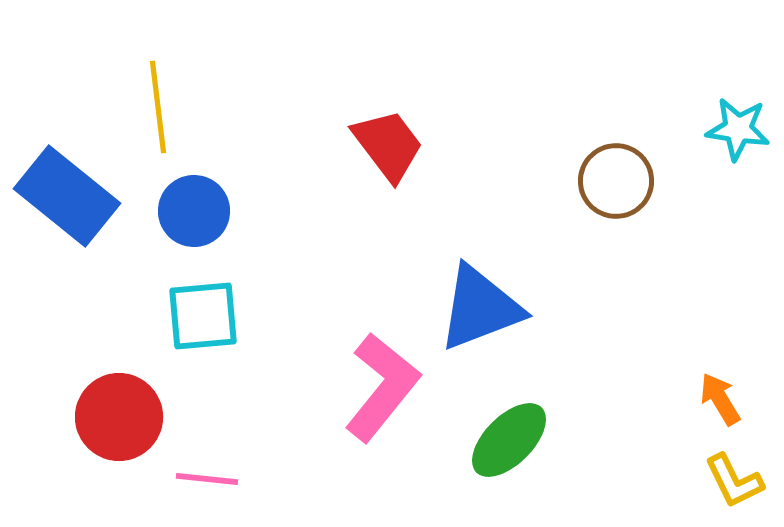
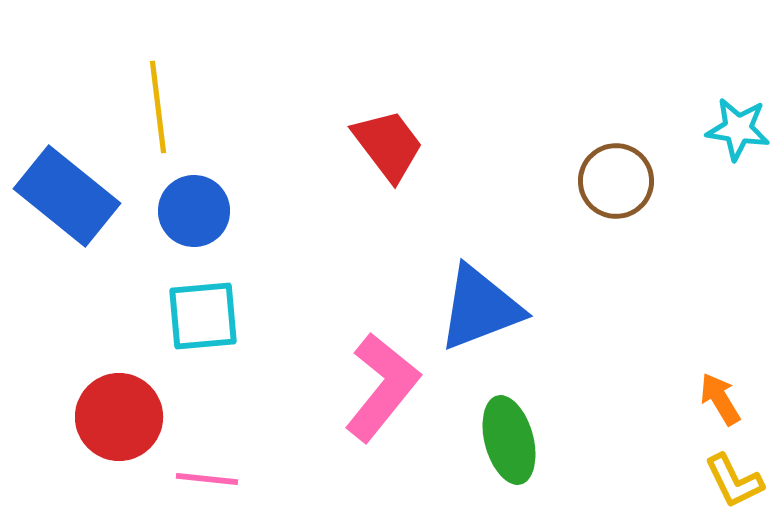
green ellipse: rotated 60 degrees counterclockwise
